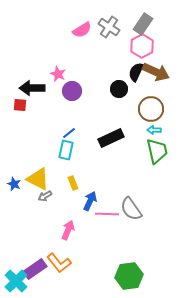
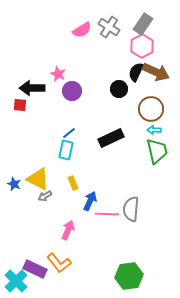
gray semicircle: rotated 40 degrees clockwise
purple rectangle: rotated 60 degrees clockwise
